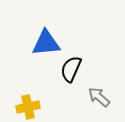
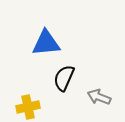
black semicircle: moved 7 px left, 9 px down
gray arrow: rotated 20 degrees counterclockwise
